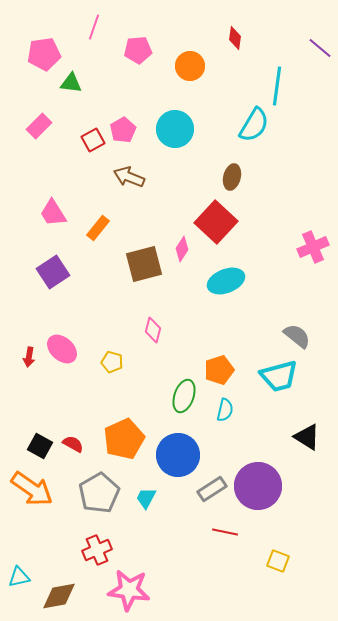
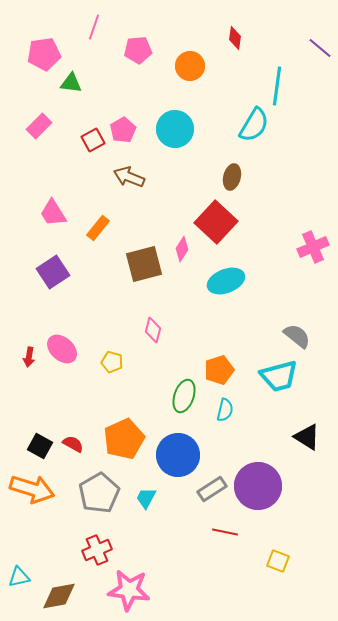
orange arrow at (32, 489): rotated 18 degrees counterclockwise
